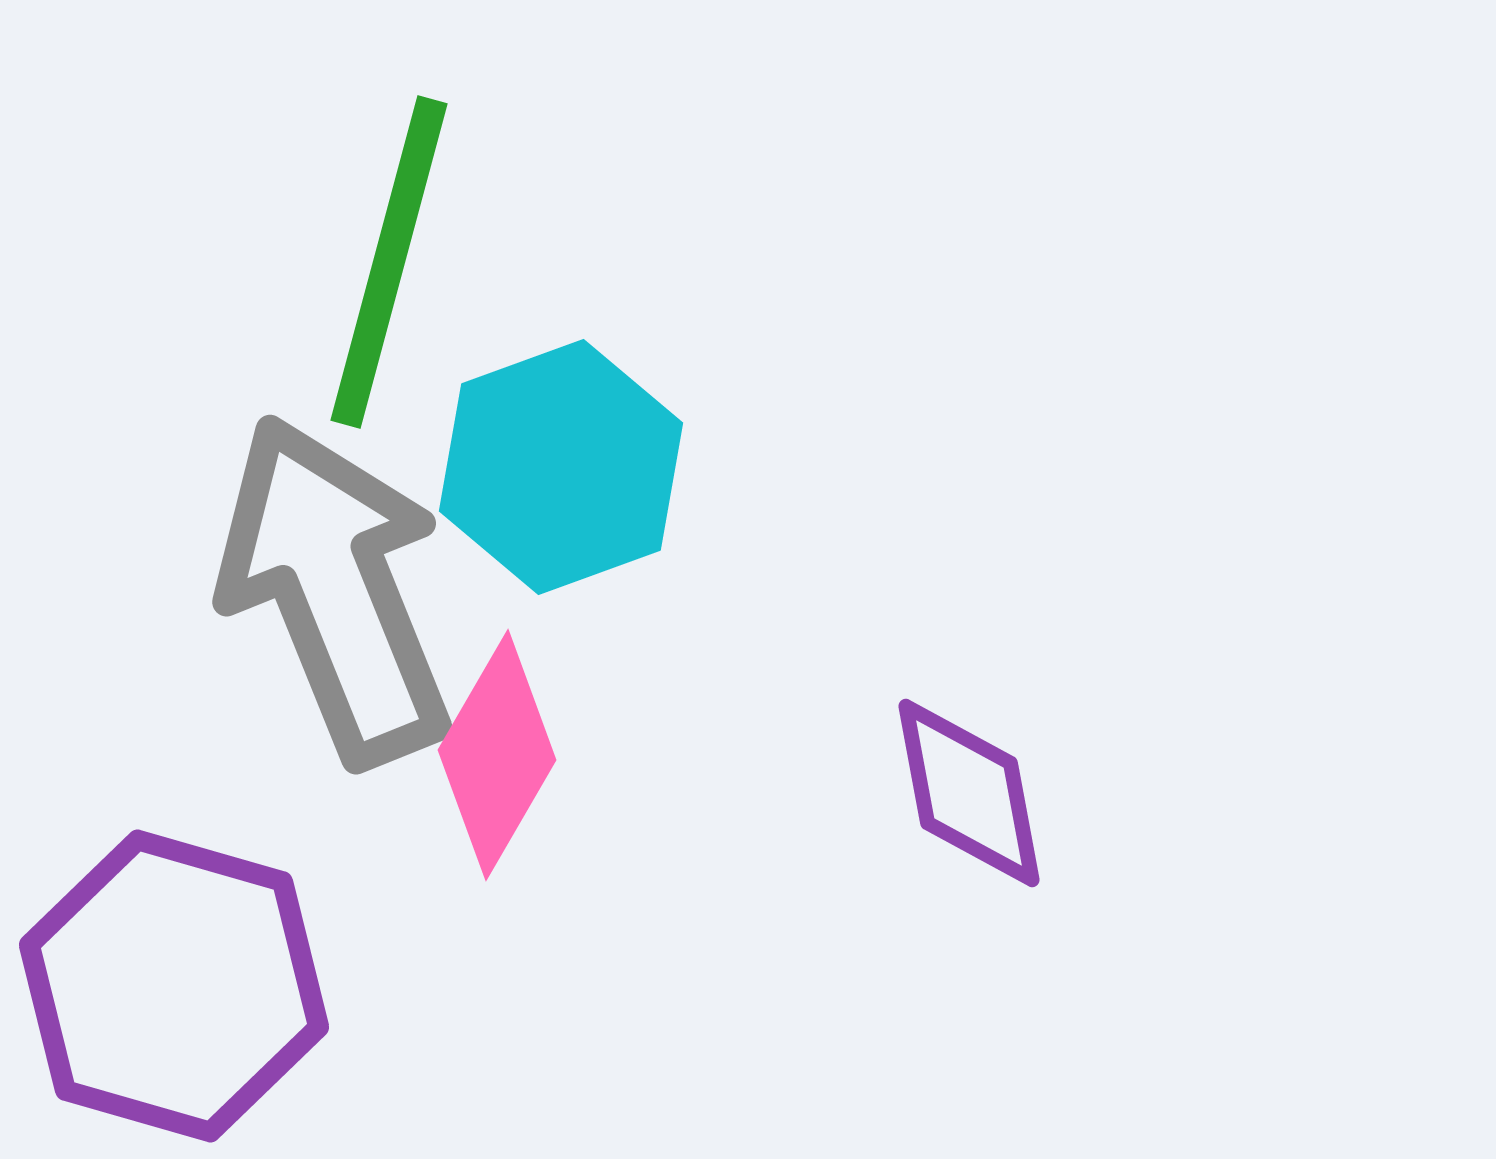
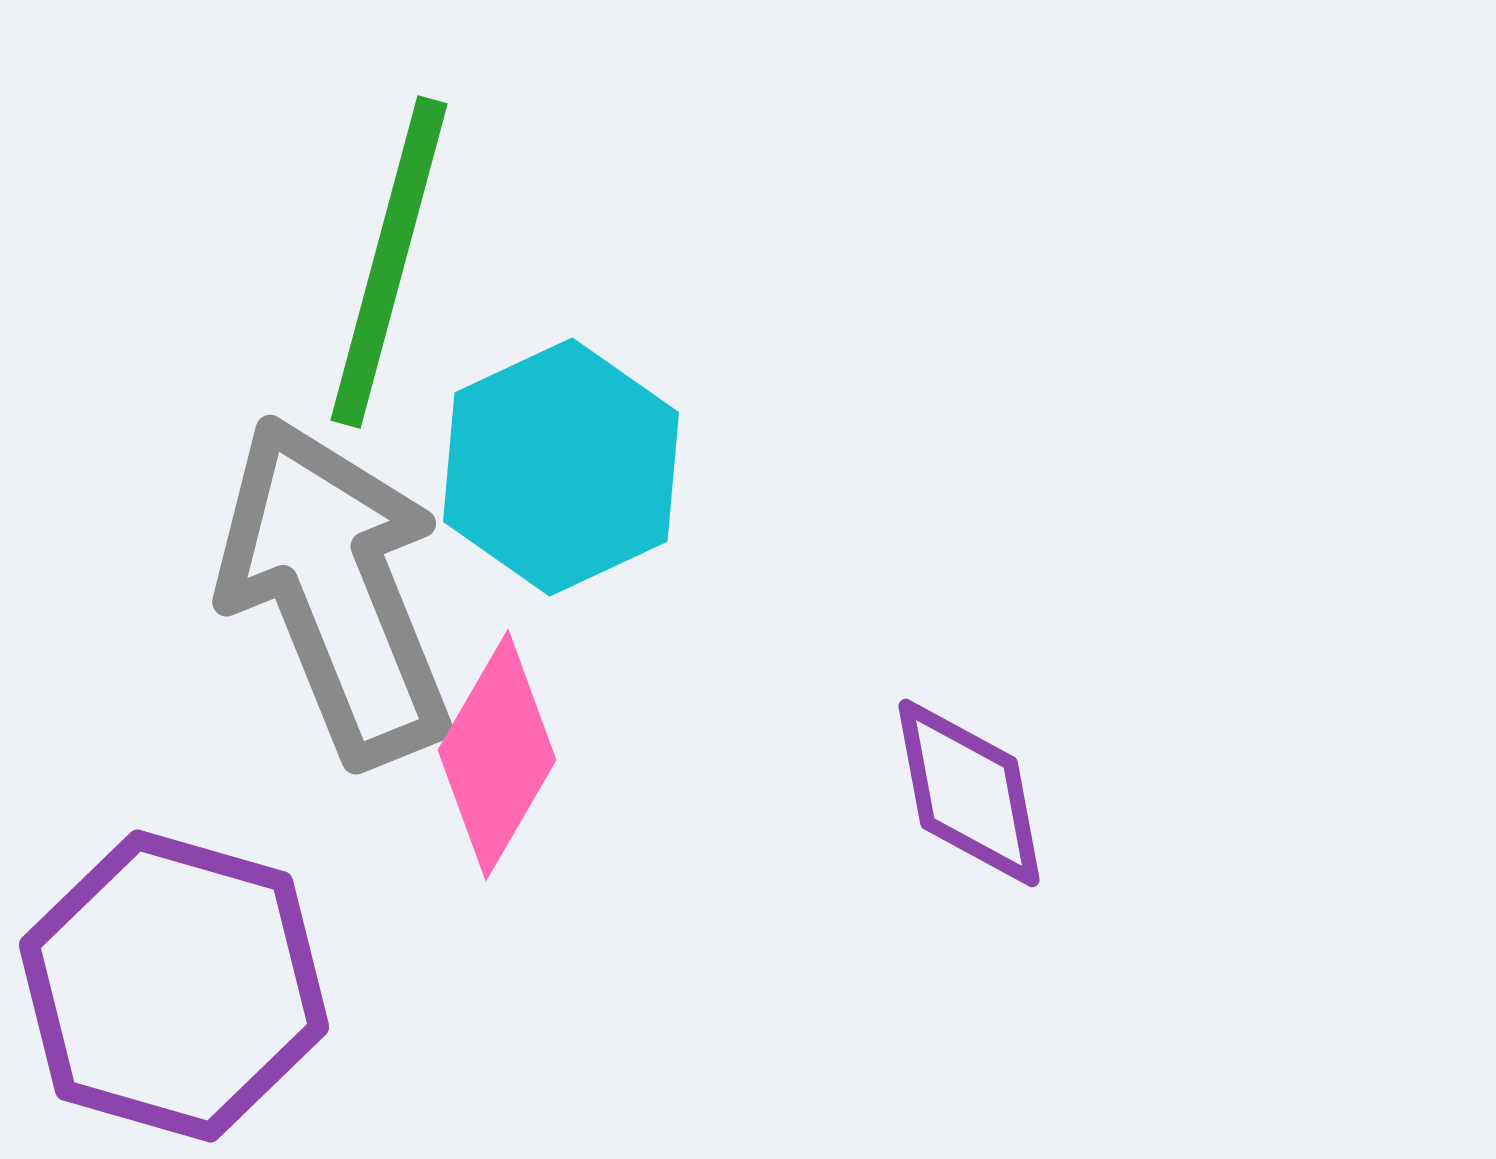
cyan hexagon: rotated 5 degrees counterclockwise
